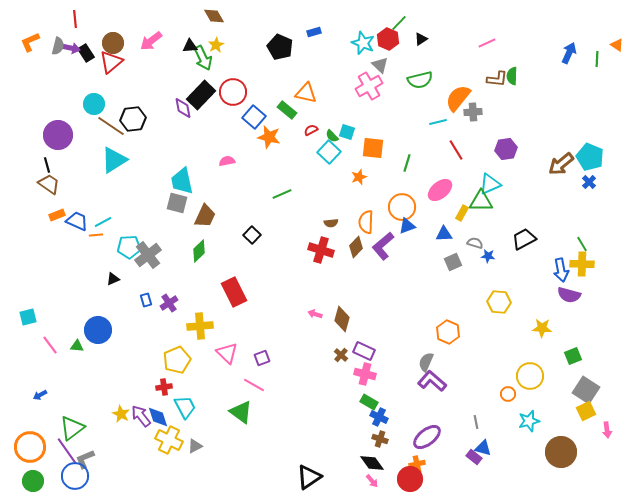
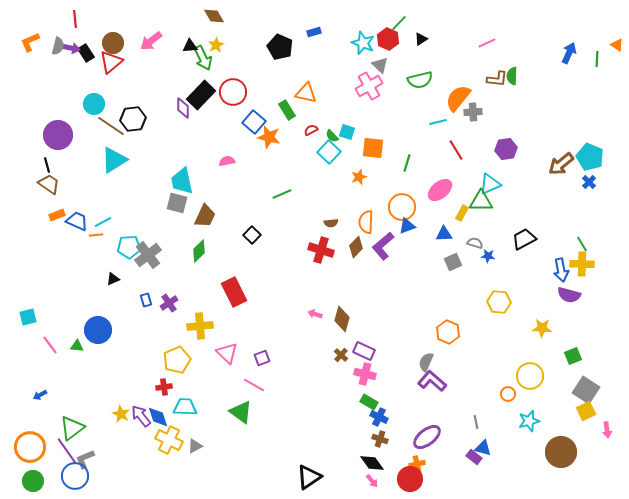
purple diamond at (183, 108): rotated 10 degrees clockwise
green rectangle at (287, 110): rotated 18 degrees clockwise
blue square at (254, 117): moved 5 px down
cyan trapezoid at (185, 407): rotated 60 degrees counterclockwise
